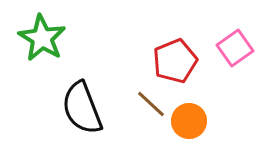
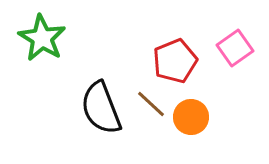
black semicircle: moved 19 px right
orange circle: moved 2 px right, 4 px up
